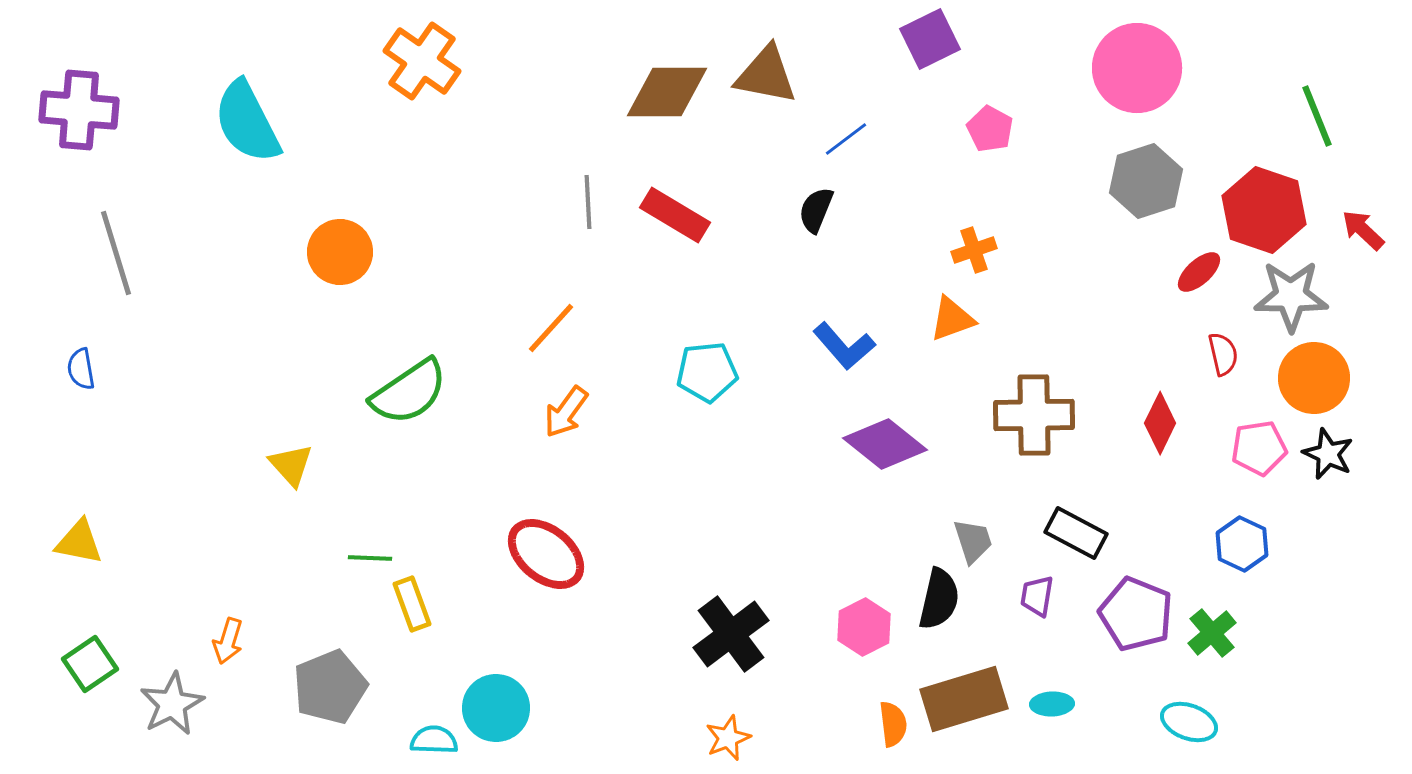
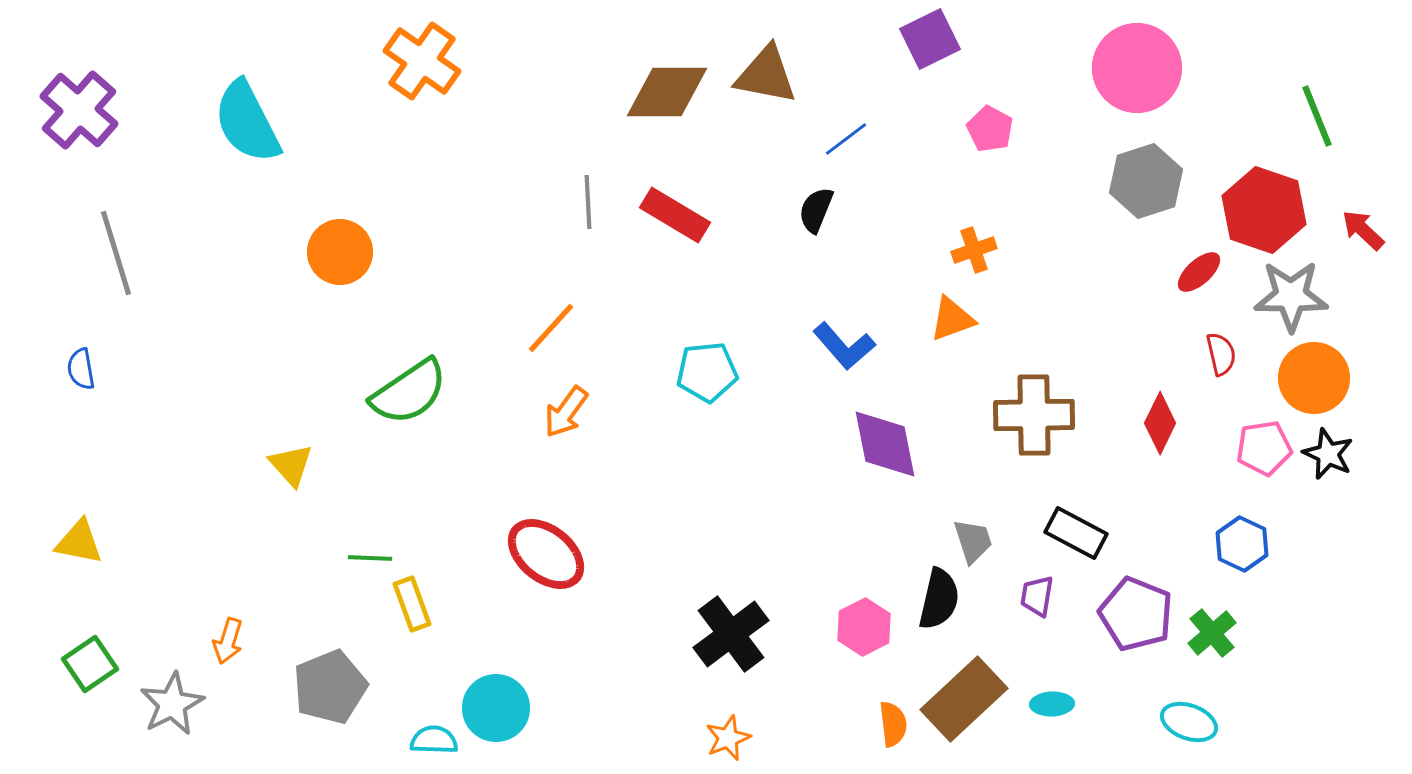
purple cross at (79, 110): rotated 36 degrees clockwise
red semicircle at (1223, 354): moved 2 px left
purple diamond at (885, 444): rotated 40 degrees clockwise
pink pentagon at (1259, 448): moved 5 px right
brown rectangle at (964, 699): rotated 26 degrees counterclockwise
